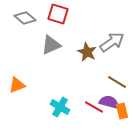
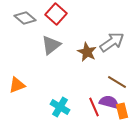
red square: moved 2 px left; rotated 25 degrees clockwise
gray triangle: rotated 15 degrees counterclockwise
red line: rotated 36 degrees clockwise
